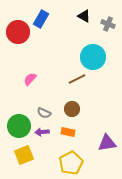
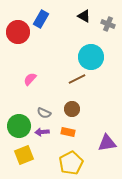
cyan circle: moved 2 px left
